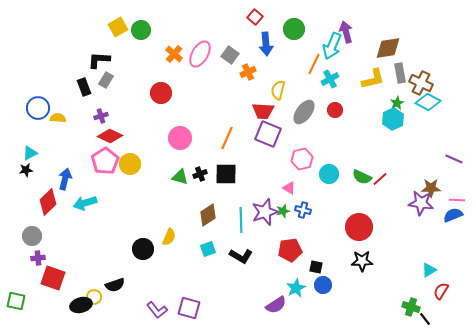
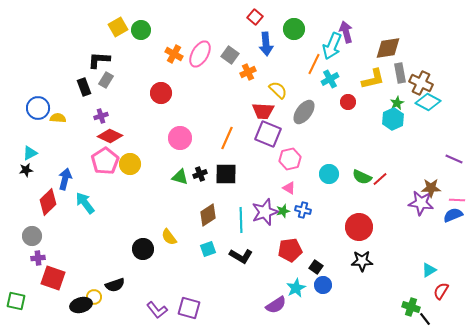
orange cross at (174, 54): rotated 12 degrees counterclockwise
yellow semicircle at (278, 90): rotated 120 degrees clockwise
red circle at (335, 110): moved 13 px right, 8 px up
pink hexagon at (302, 159): moved 12 px left
cyan arrow at (85, 203): rotated 70 degrees clockwise
yellow semicircle at (169, 237): rotated 120 degrees clockwise
black square at (316, 267): rotated 24 degrees clockwise
